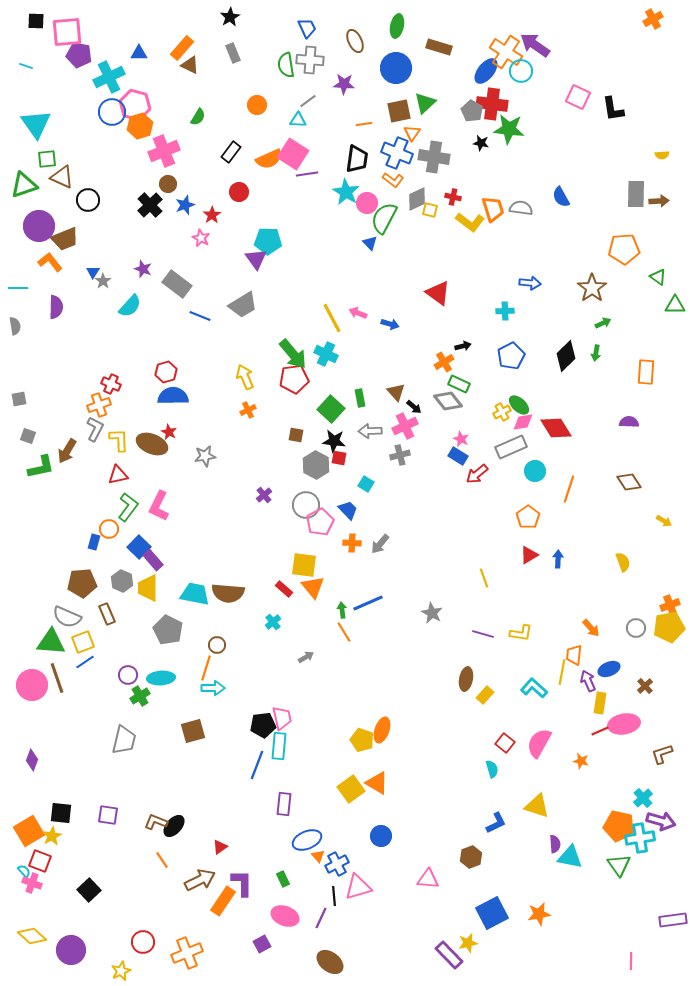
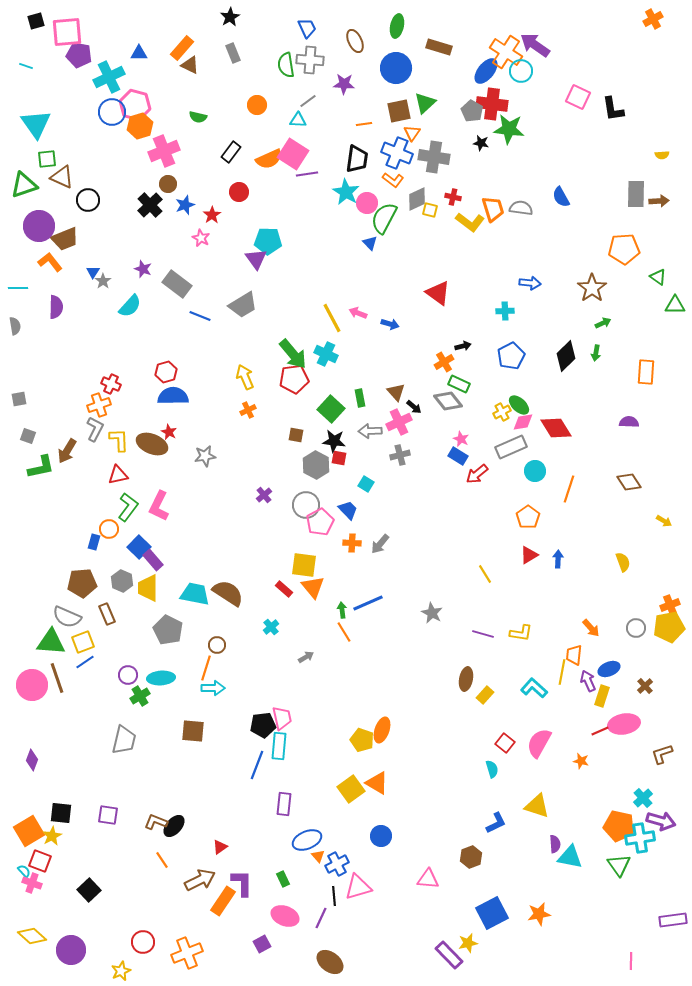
black square at (36, 21): rotated 18 degrees counterclockwise
green semicircle at (198, 117): rotated 72 degrees clockwise
pink cross at (405, 426): moved 6 px left, 4 px up
yellow line at (484, 578): moved 1 px right, 4 px up; rotated 12 degrees counterclockwise
brown semicircle at (228, 593): rotated 152 degrees counterclockwise
cyan cross at (273, 622): moved 2 px left, 5 px down
yellow rectangle at (600, 703): moved 2 px right, 7 px up; rotated 10 degrees clockwise
brown square at (193, 731): rotated 20 degrees clockwise
